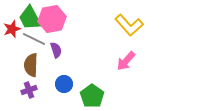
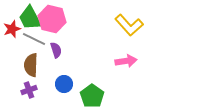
pink hexagon: rotated 24 degrees clockwise
pink arrow: rotated 140 degrees counterclockwise
